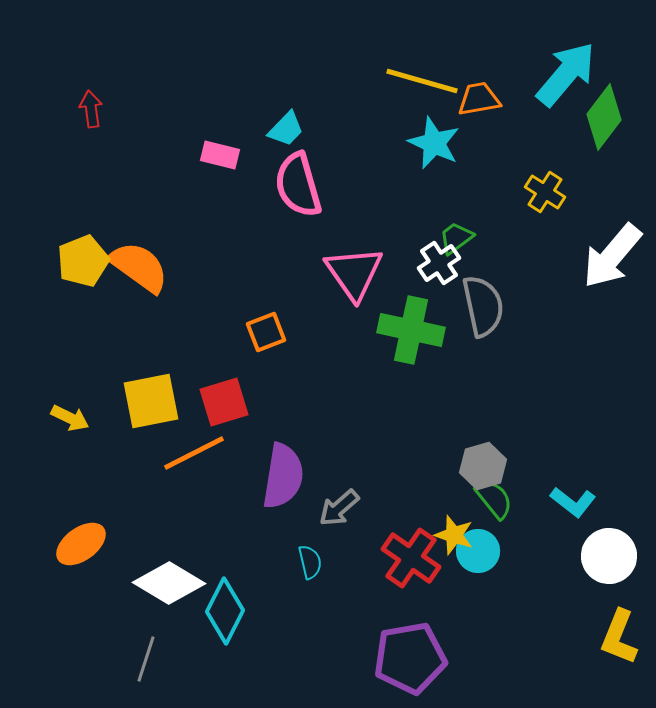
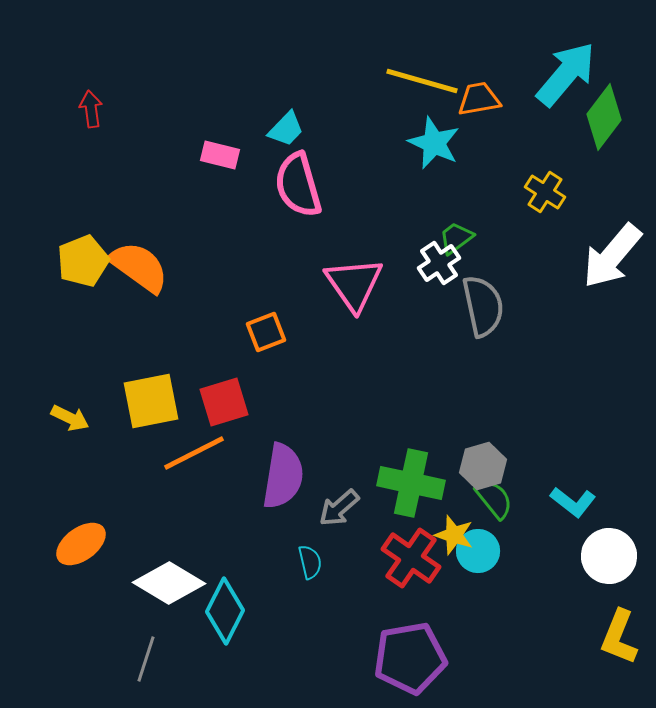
pink triangle: moved 11 px down
green cross: moved 153 px down
